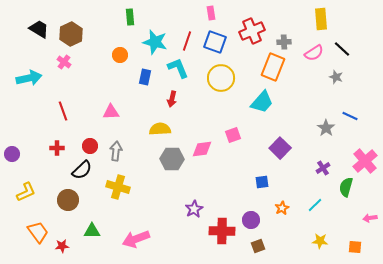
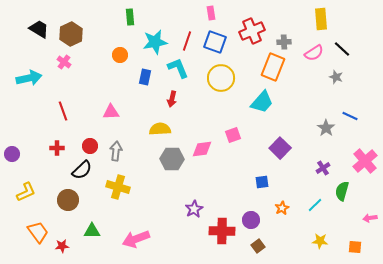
cyan star at (155, 42): rotated 25 degrees counterclockwise
green semicircle at (346, 187): moved 4 px left, 4 px down
brown square at (258, 246): rotated 16 degrees counterclockwise
